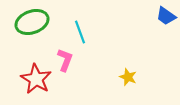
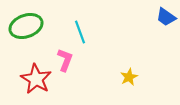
blue trapezoid: moved 1 px down
green ellipse: moved 6 px left, 4 px down
yellow star: moved 1 px right; rotated 24 degrees clockwise
